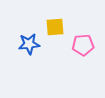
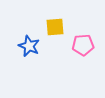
blue star: moved 2 px down; rotated 30 degrees clockwise
